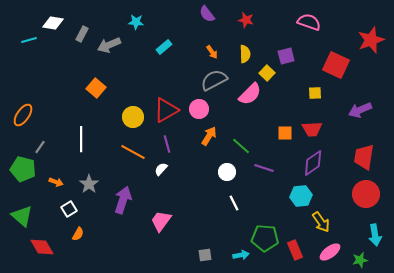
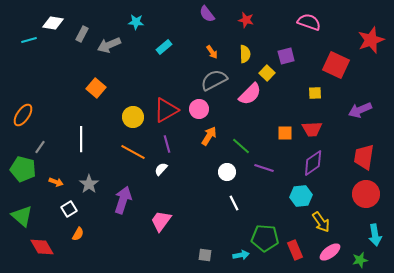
gray square at (205, 255): rotated 16 degrees clockwise
